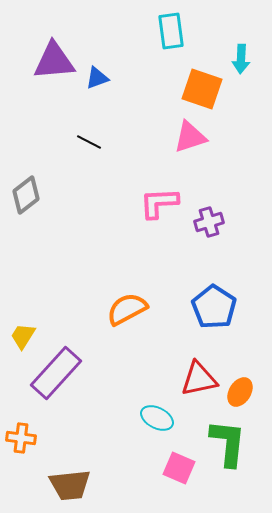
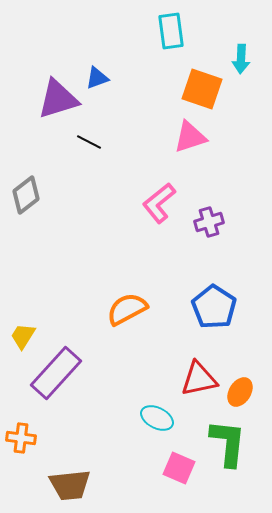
purple triangle: moved 4 px right, 38 px down; rotated 12 degrees counterclockwise
pink L-shape: rotated 36 degrees counterclockwise
